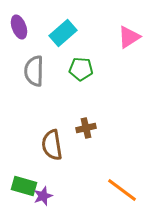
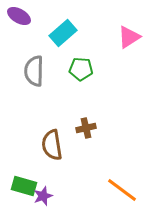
purple ellipse: moved 11 px up; rotated 40 degrees counterclockwise
